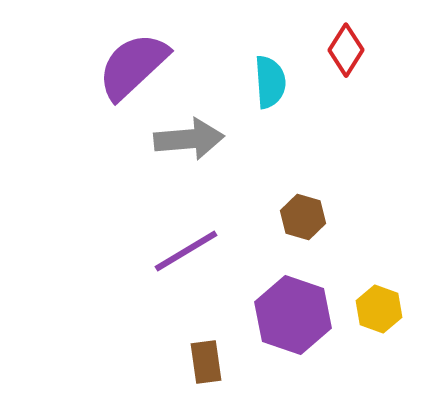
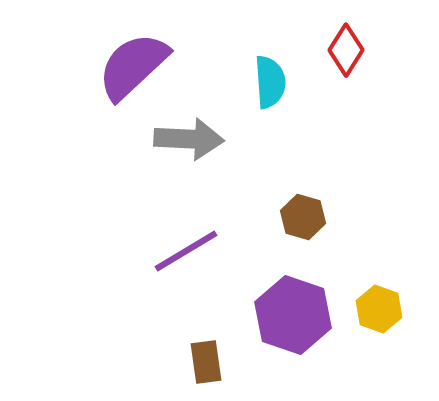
gray arrow: rotated 8 degrees clockwise
